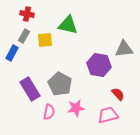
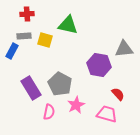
red cross: rotated 16 degrees counterclockwise
gray rectangle: rotated 56 degrees clockwise
yellow square: rotated 21 degrees clockwise
blue rectangle: moved 2 px up
purple rectangle: moved 1 px right, 1 px up
pink star: moved 3 px up; rotated 18 degrees counterclockwise
pink trapezoid: moved 1 px left, 1 px up; rotated 30 degrees clockwise
